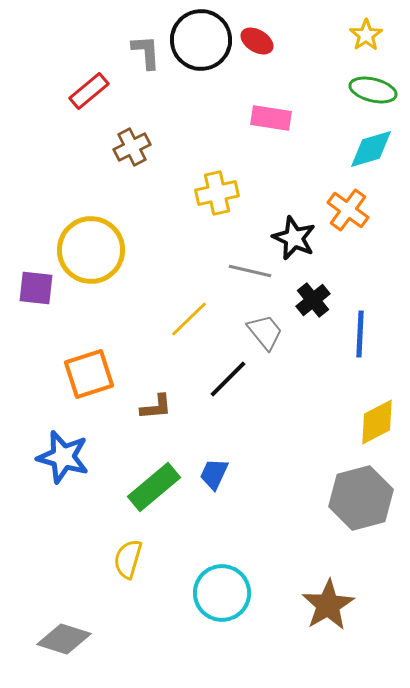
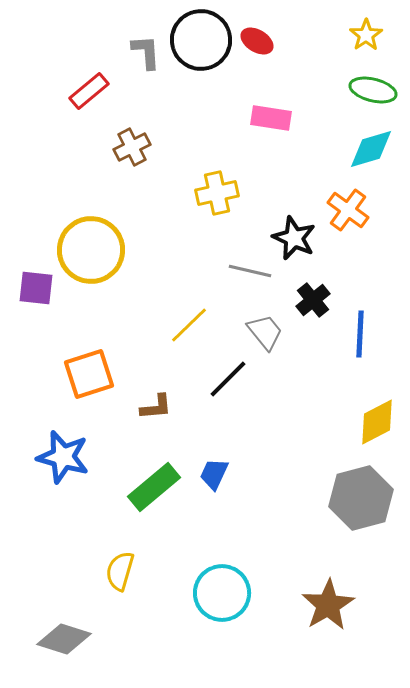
yellow line: moved 6 px down
yellow semicircle: moved 8 px left, 12 px down
